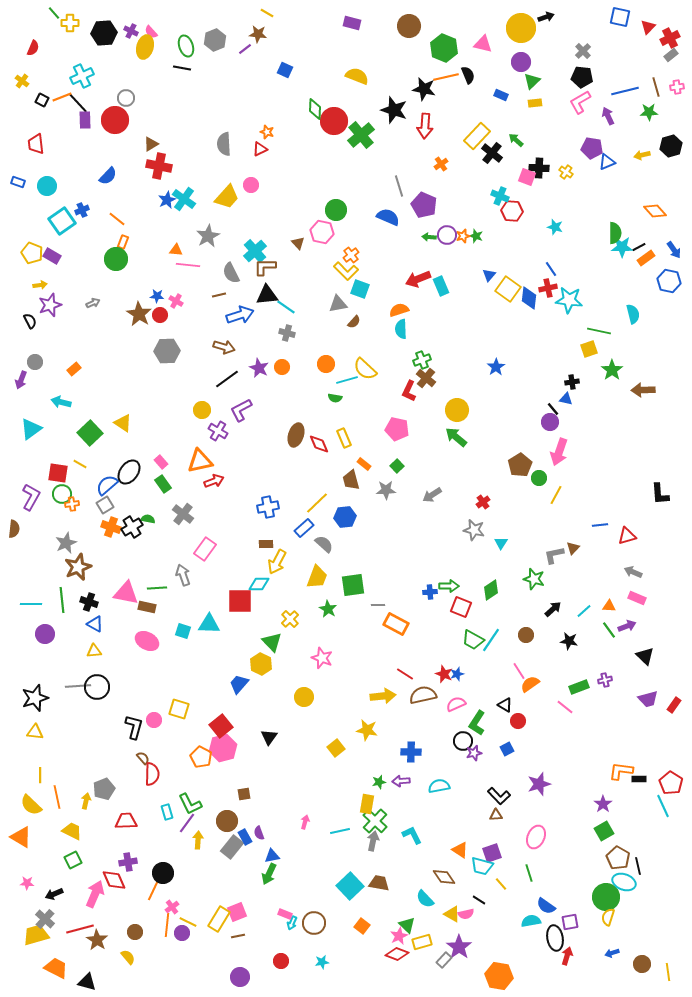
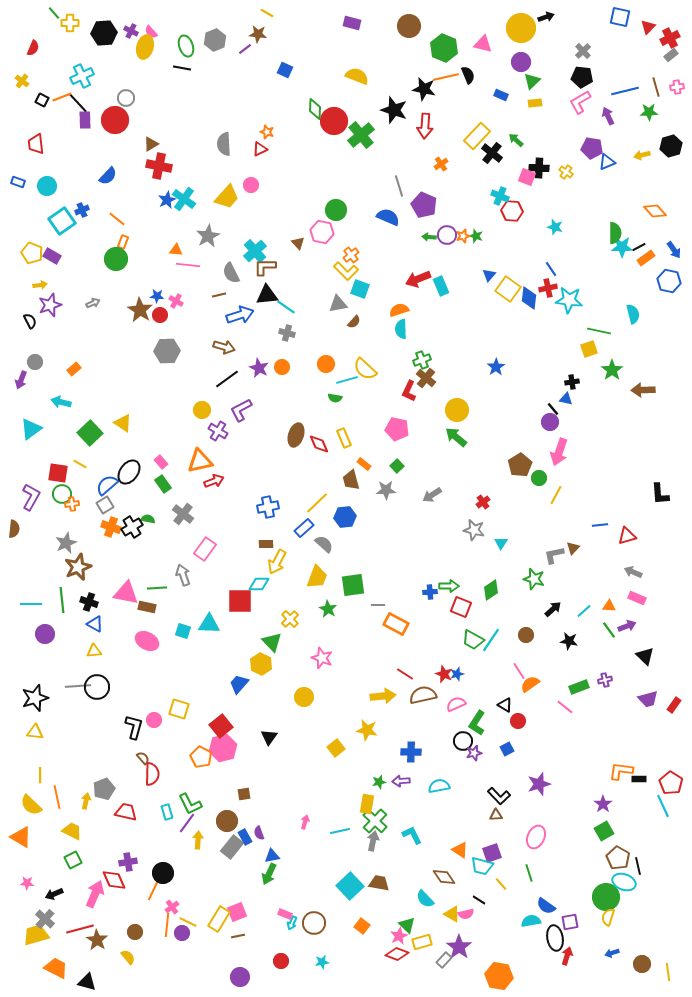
brown star at (139, 314): moved 1 px right, 4 px up
red trapezoid at (126, 821): moved 9 px up; rotated 15 degrees clockwise
